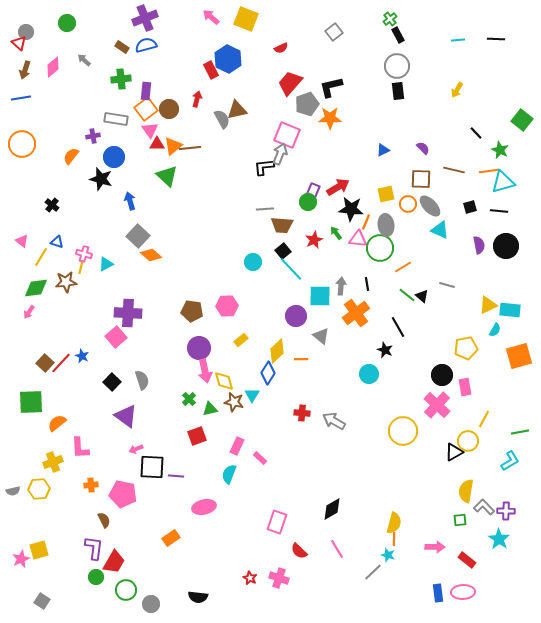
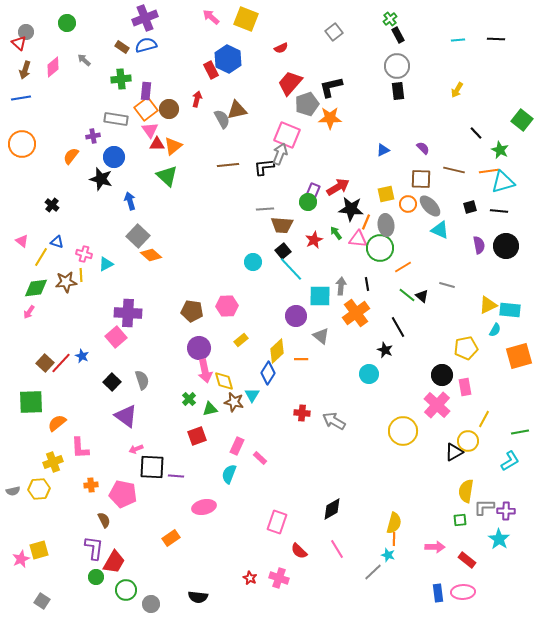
brown line at (190, 148): moved 38 px right, 17 px down
yellow line at (81, 267): moved 8 px down; rotated 16 degrees counterclockwise
gray L-shape at (484, 507): rotated 45 degrees counterclockwise
